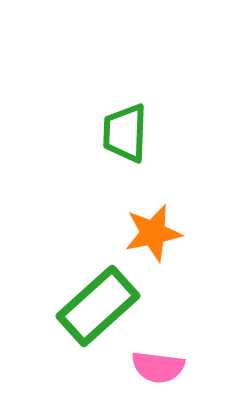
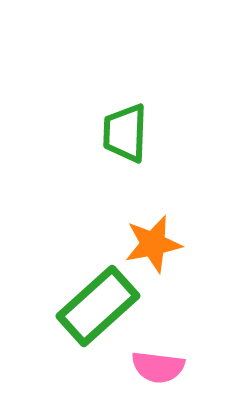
orange star: moved 11 px down
